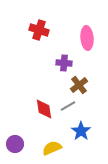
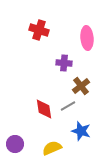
brown cross: moved 2 px right, 1 px down
blue star: rotated 18 degrees counterclockwise
